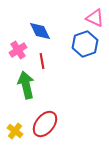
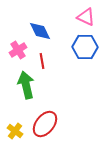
pink triangle: moved 9 px left, 1 px up
blue hexagon: moved 3 px down; rotated 20 degrees clockwise
